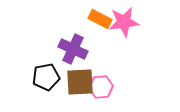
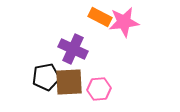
orange rectangle: moved 2 px up
brown square: moved 11 px left
pink hexagon: moved 2 px left, 2 px down
